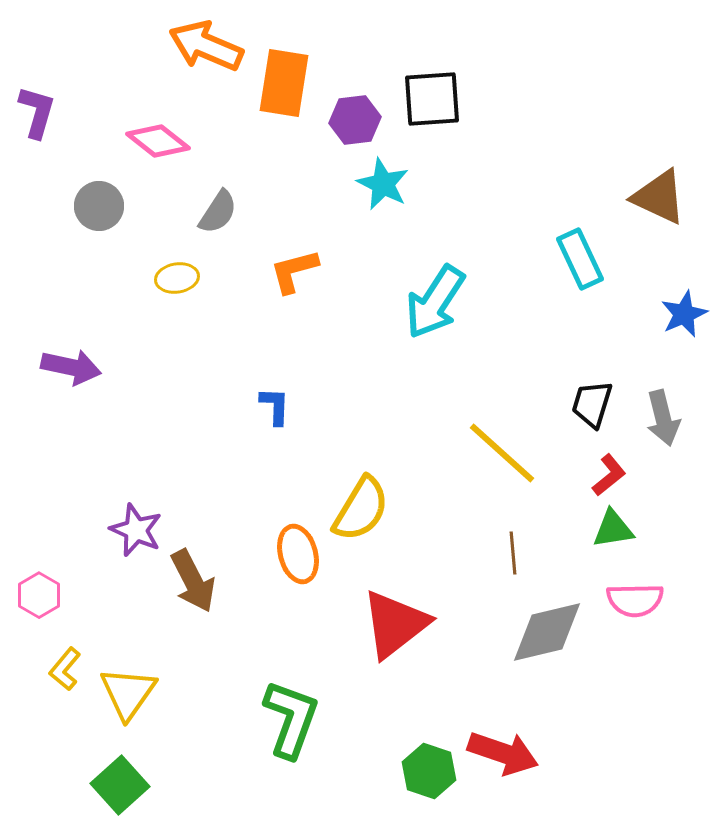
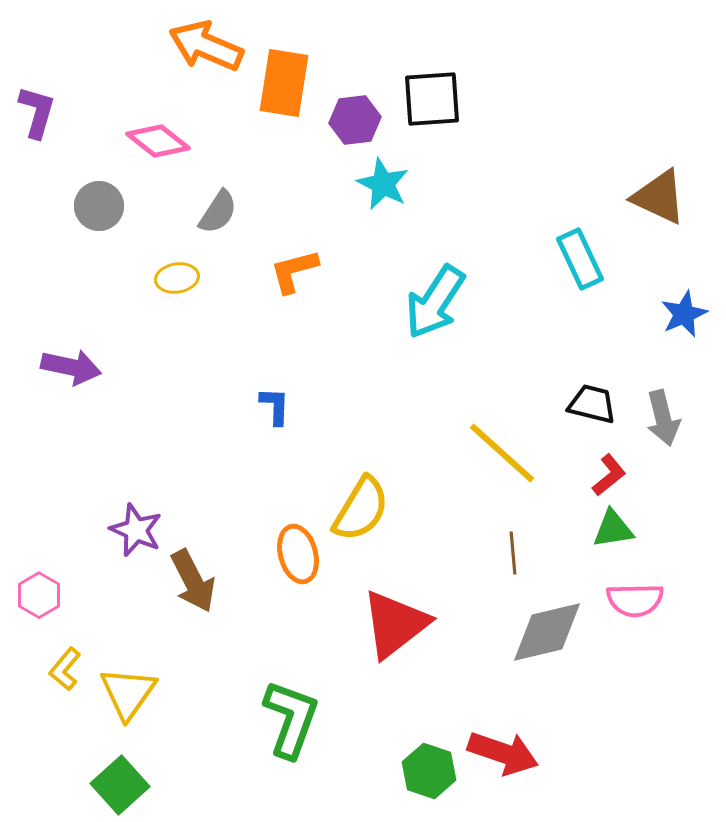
black trapezoid: rotated 87 degrees clockwise
